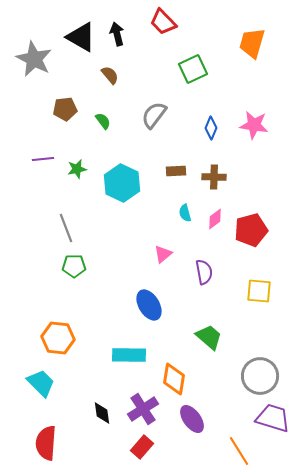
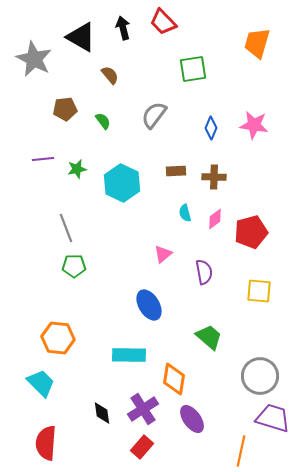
black arrow: moved 6 px right, 6 px up
orange trapezoid: moved 5 px right
green square: rotated 16 degrees clockwise
red pentagon: moved 2 px down
orange line: moved 2 px right; rotated 44 degrees clockwise
